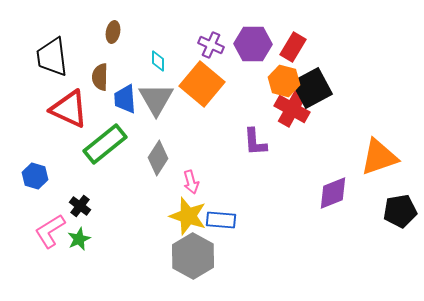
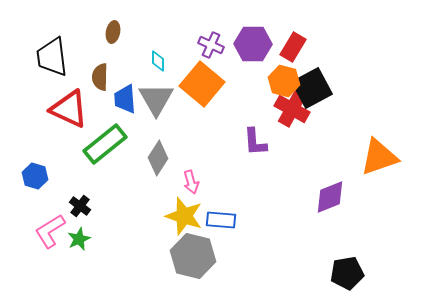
purple diamond: moved 3 px left, 4 px down
black pentagon: moved 53 px left, 62 px down
yellow star: moved 4 px left
gray hexagon: rotated 15 degrees counterclockwise
